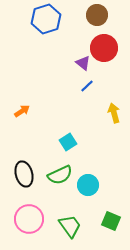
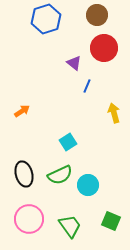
purple triangle: moved 9 px left
blue line: rotated 24 degrees counterclockwise
